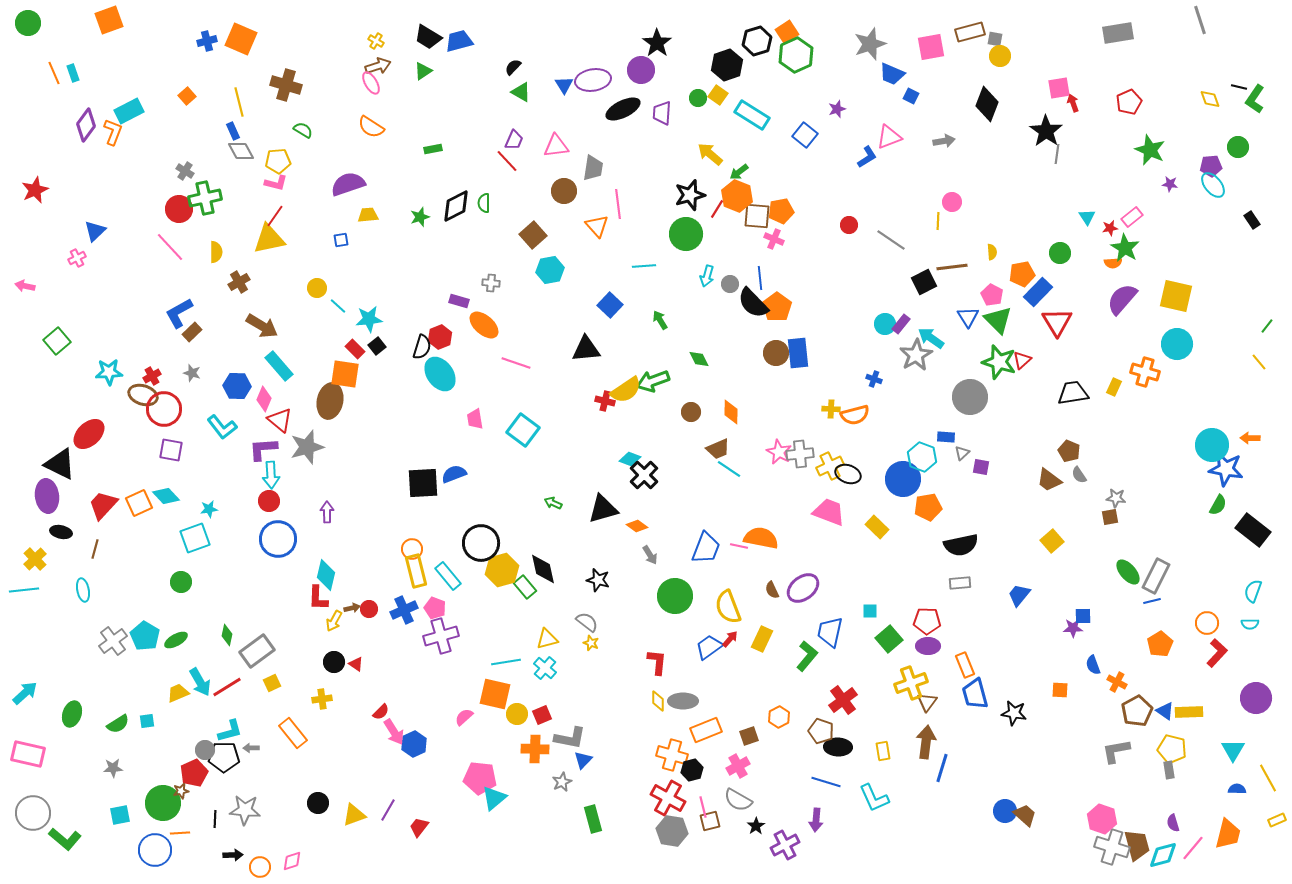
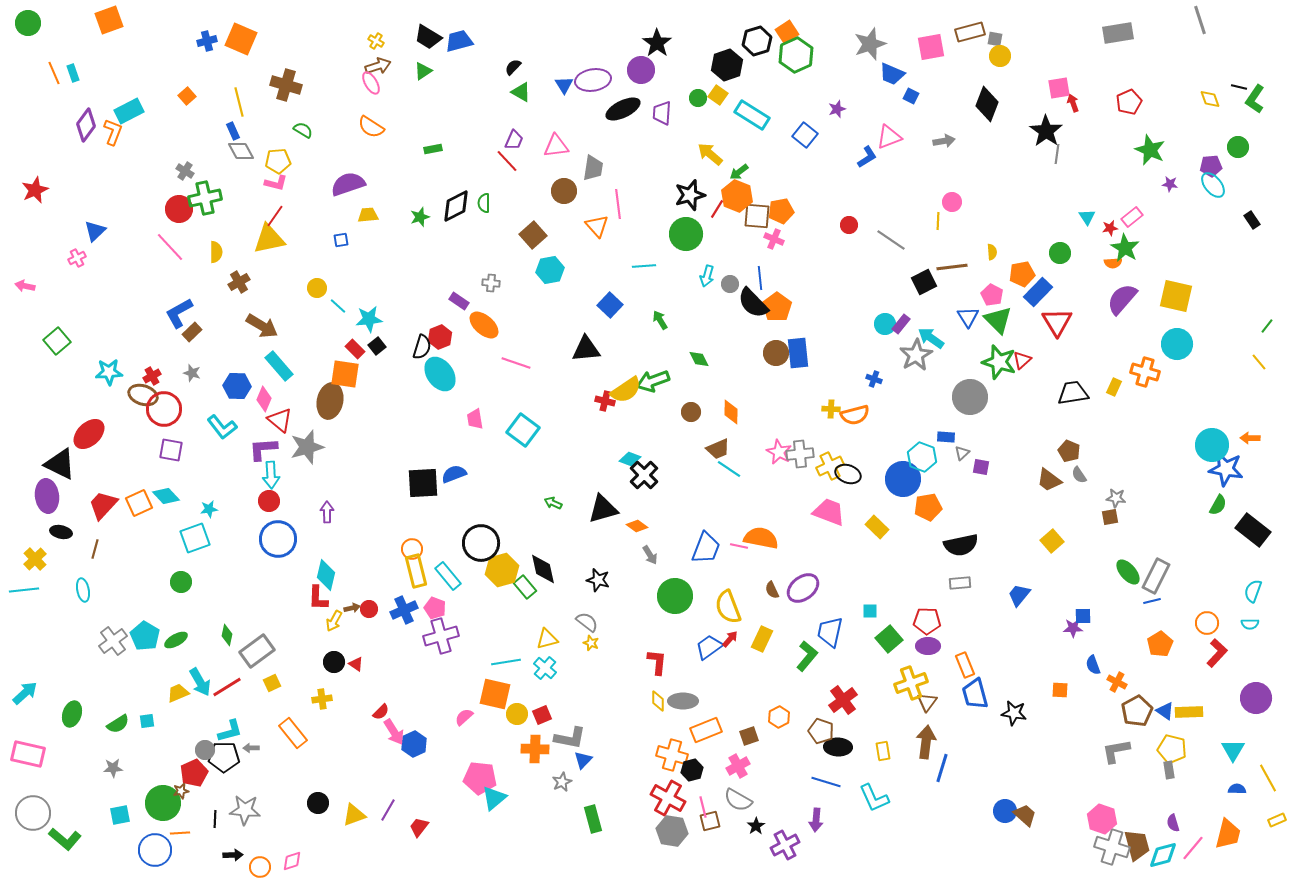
purple rectangle at (459, 301): rotated 18 degrees clockwise
